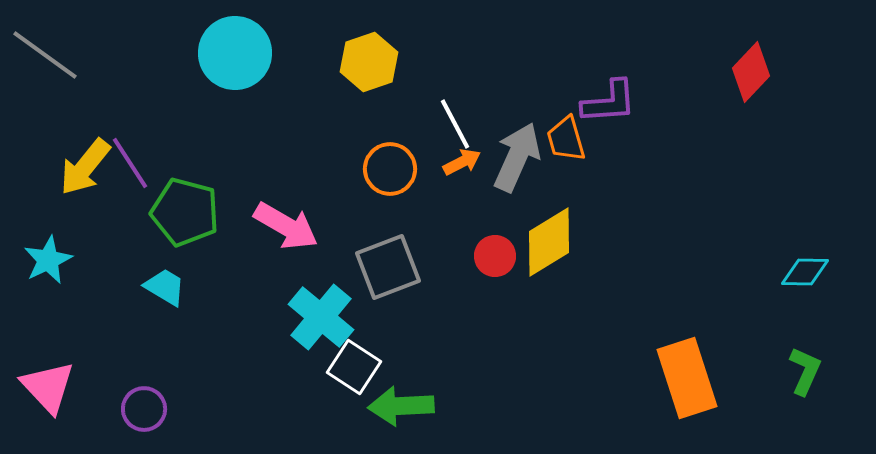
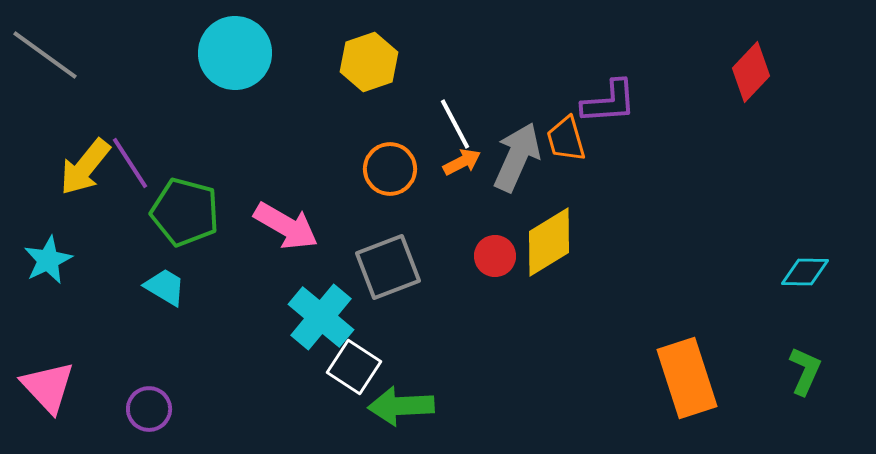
purple circle: moved 5 px right
